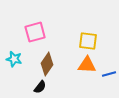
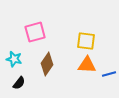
yellow square: moved 2 px left
black semicircle: moved 21 px left, 4 px up
